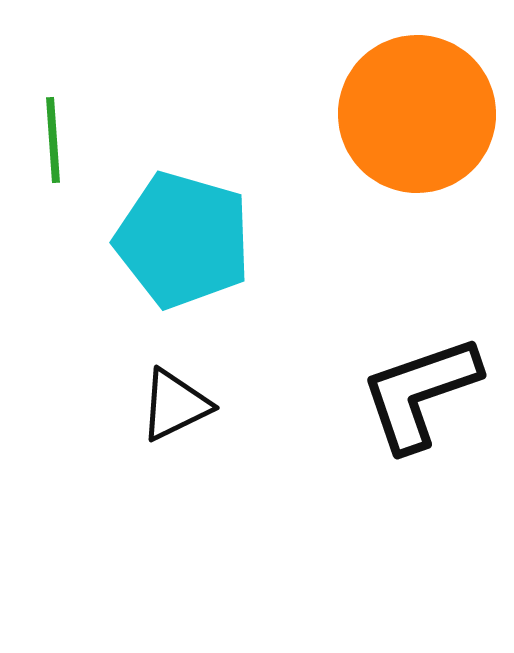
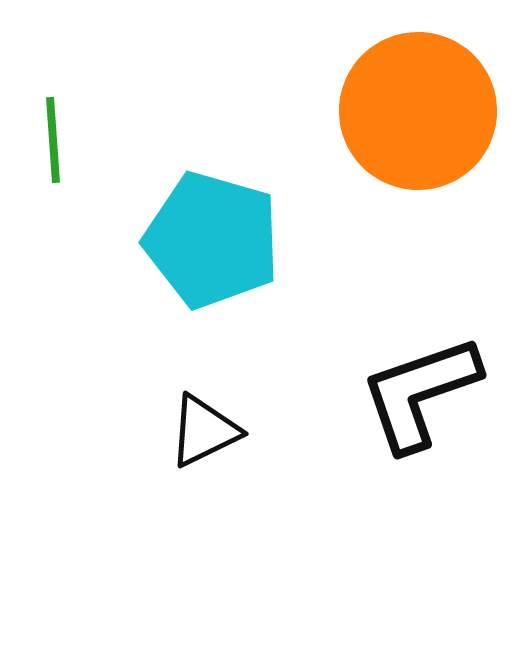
orange circle: moved 1 px right, 3 px up
cyan pentagon: moved 29 px right
black triangle: moved 29 px right, 26 px down
